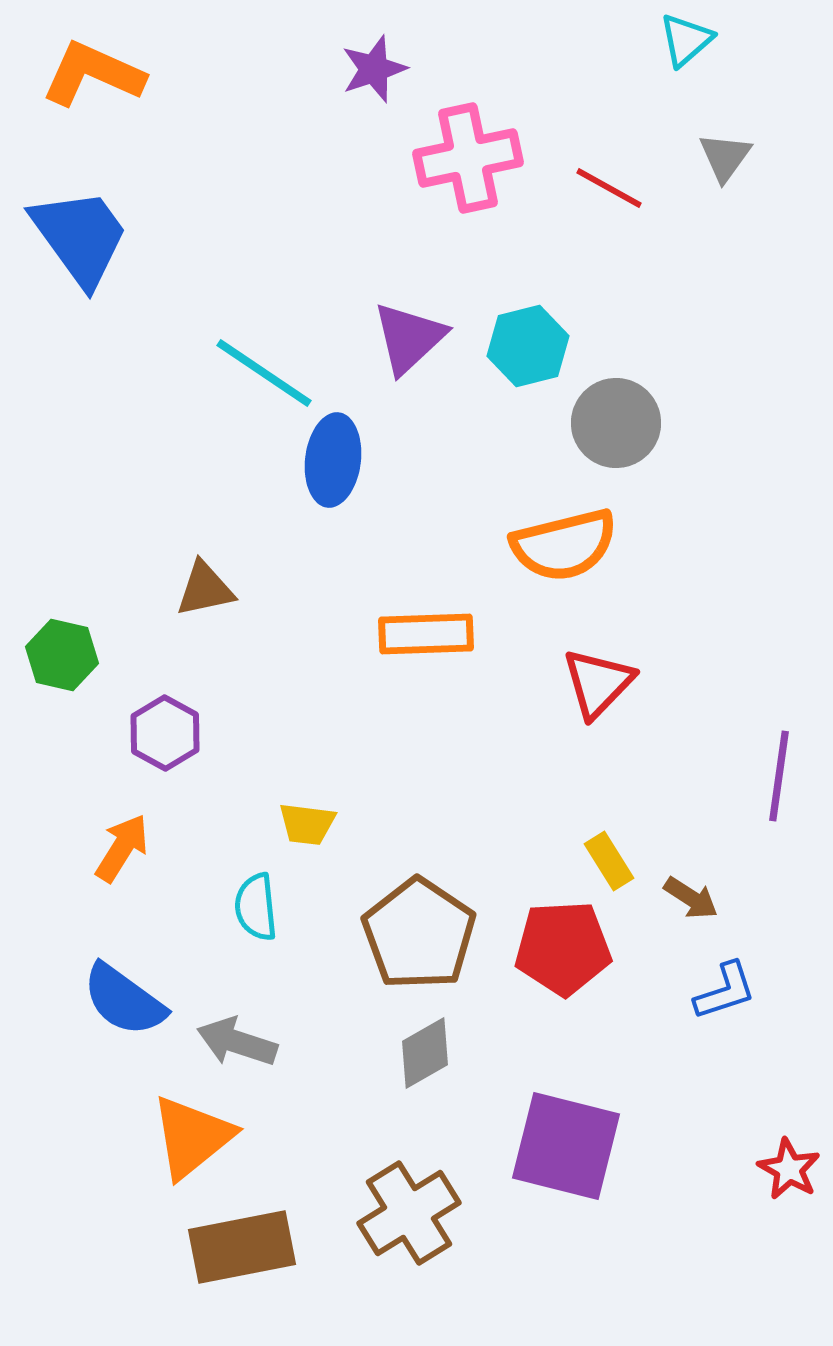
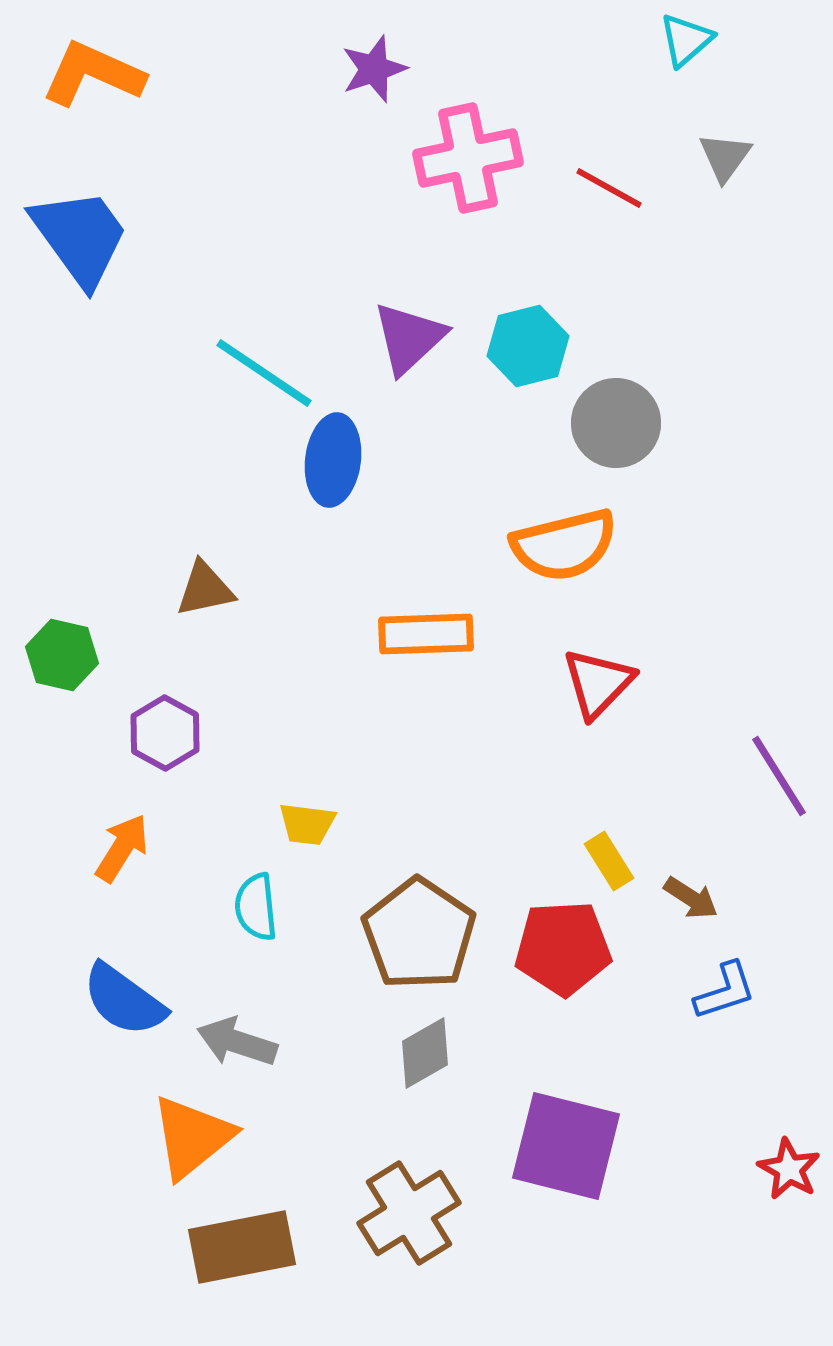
purple line: rotated 40 degrees counterclockwise
